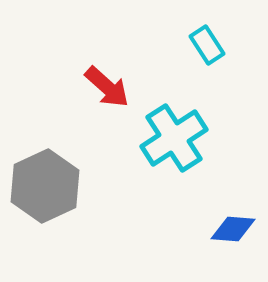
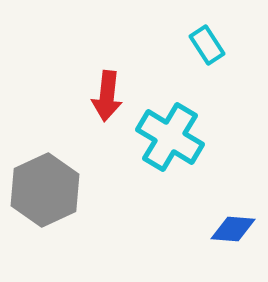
red arrow: moved 9 px down; rotated 54 degrees clockwise
cyan cross: moved 4 px left, 1 px up; rotated 26 degrees counterclockwise
gray hexagon: moved 4 px down
